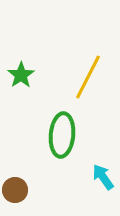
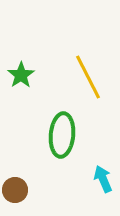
yellow line: rotated 54 degrees counterclockwise
cyan arrow: moved 2 px down; rotated 12 degrees clockwise
